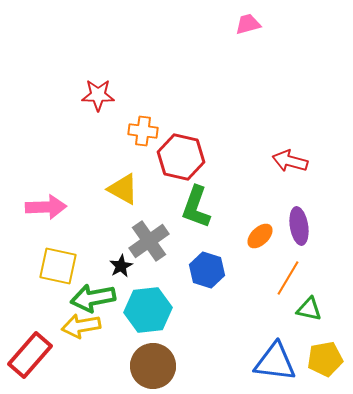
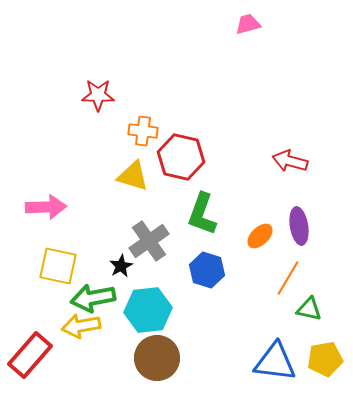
yellow triangle: moved 10 px right, 13 px up; rotated 12 degrees counterclockwise
green L-shape: moved 6 px right, 7 px down
brown circle: moved 4 px right, 8 px up
